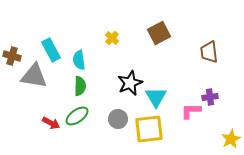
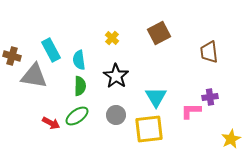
black star: moved 14 px left, 7 px up; rotated 15 degrees counterclockwise
gray circle: moved 2 px left, 4 px up
